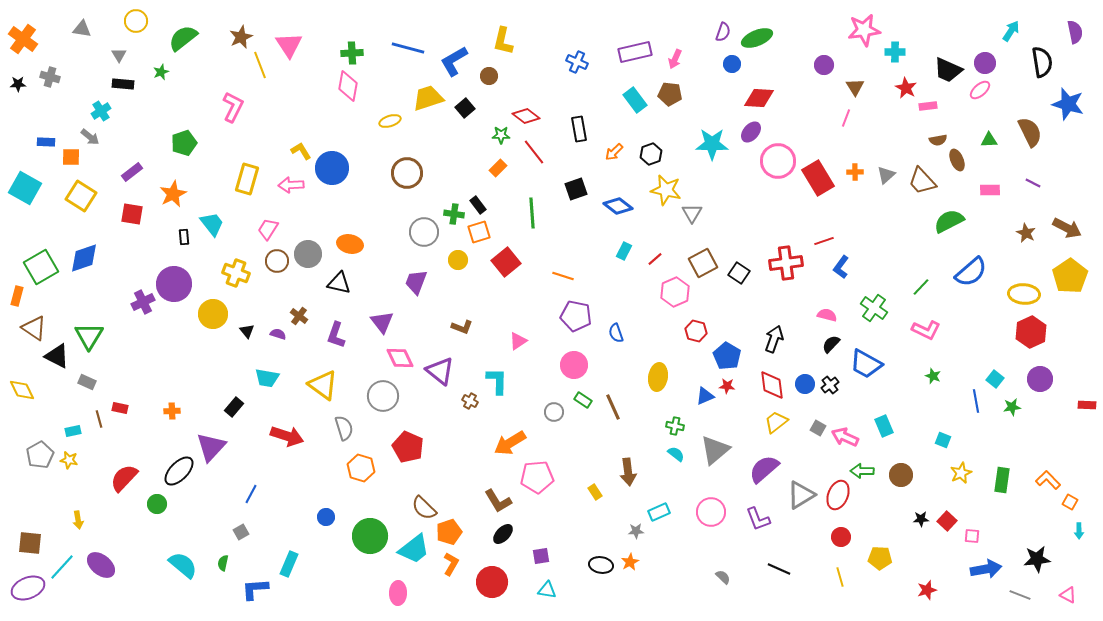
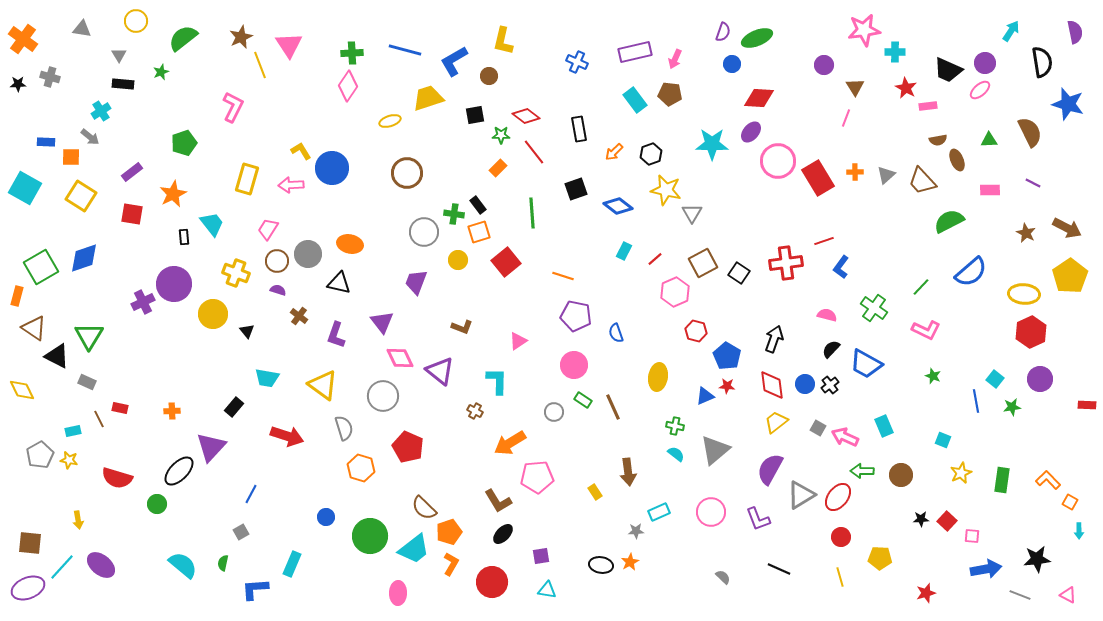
blue line at (408, 48): moved 3 px left, 2 px down
pink diamond at (348, 86): rotated 24 degrees clockwise
black square at (465, 108): moved 10 px right, 7 px down; rotated 30 degrees clockwise
purple semicircle at (278, 334): moved 44 px up
black semicircle at (831, 344): moved 5 px down
brown cross at (470, 401): moved 5 px right, 10 px down
brown line at (99, 419): rotated 12 degrees counterclockwise
purple semicircle at (764, 469): moved 6 px right; rotated 20 degrees counterclockwise
red semicircle at (124, 478): moved 7 px left; rotated 116 degrees counterclockwise
red ellipse at (838, 495): moved 2 px down; rotated 16 degrees clockwise
cyan rectangle at (289, 564): moved 3 px right
red star at (927, 590): moved 1 px left, 3 px down
